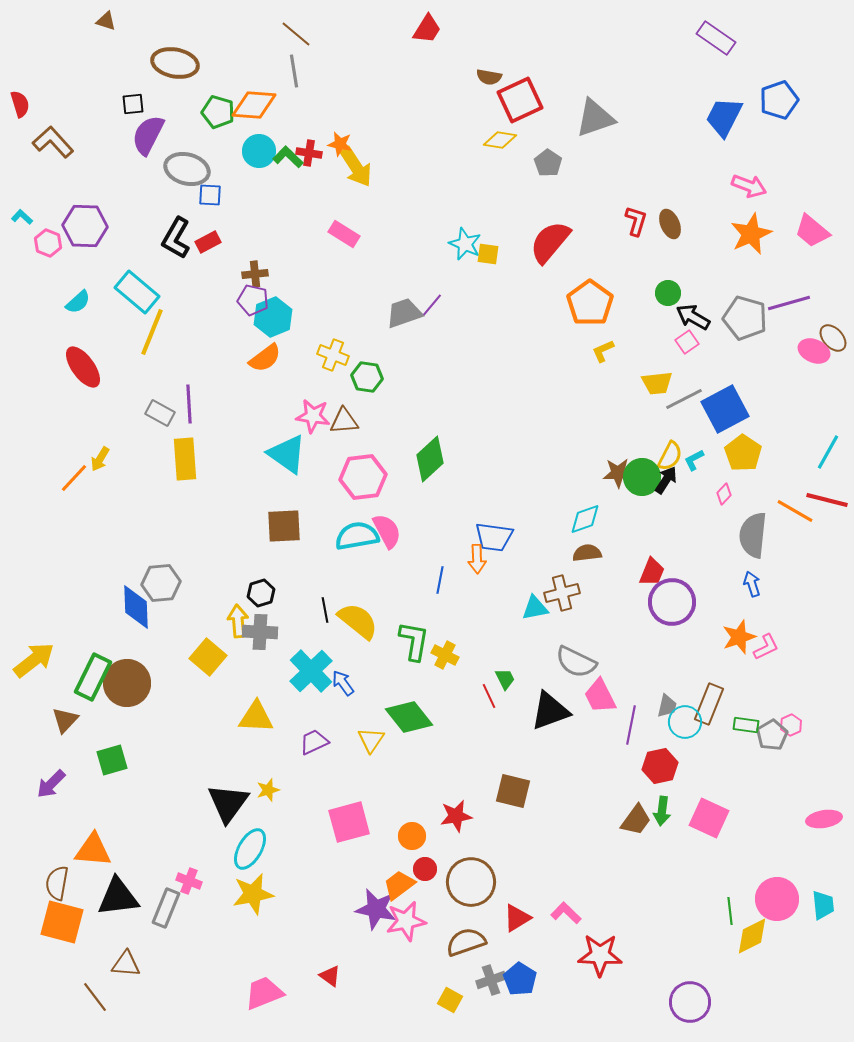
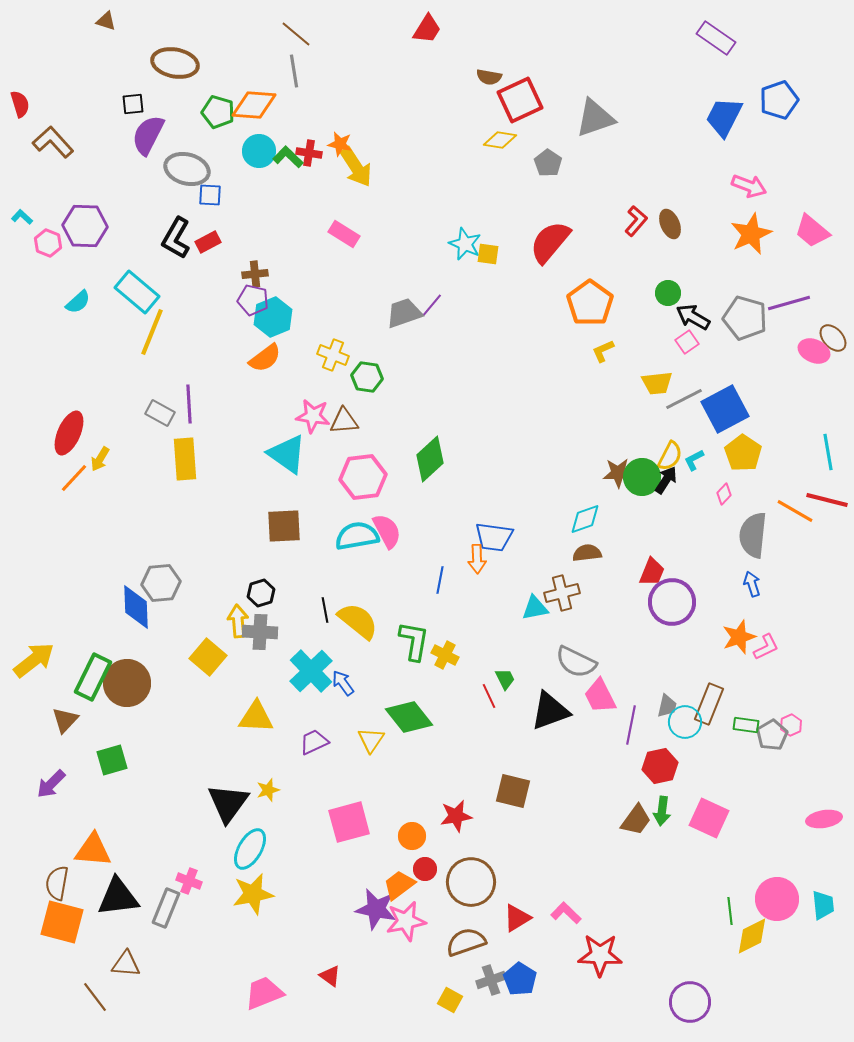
red L-shape at (636, 221): rotated 24 degrees clockwise
red ellipse at (83, 367): moved 14 px left, 66 px down; rotated 60 degrees clockwise
cyan line at (828, 452): rotated 39 degrees counterclockwise
